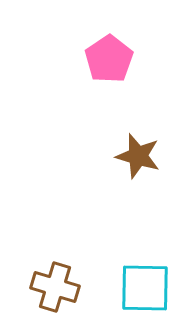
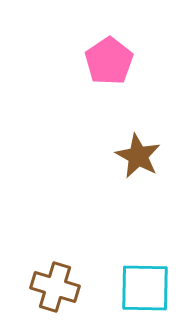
pink pentagon: moved 2 px down
brown star: rotated 12 degrees clockwise
